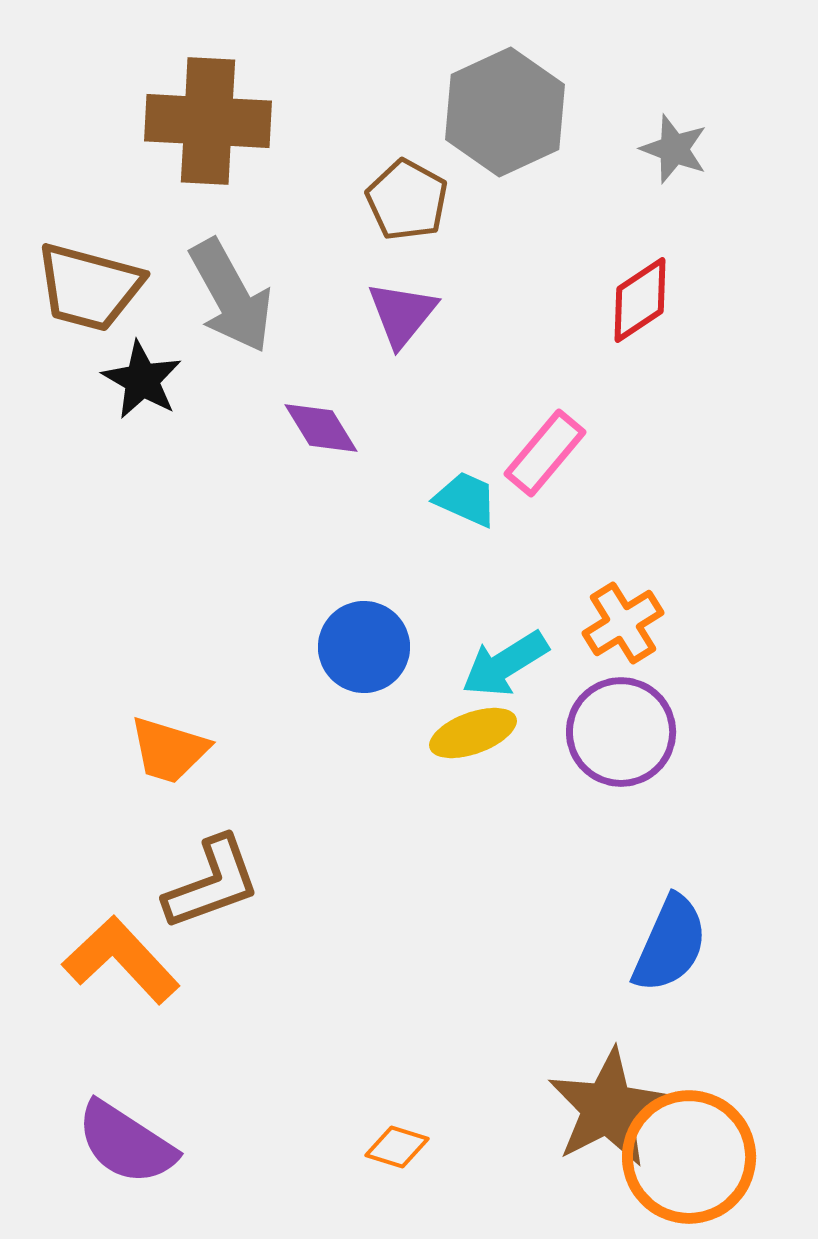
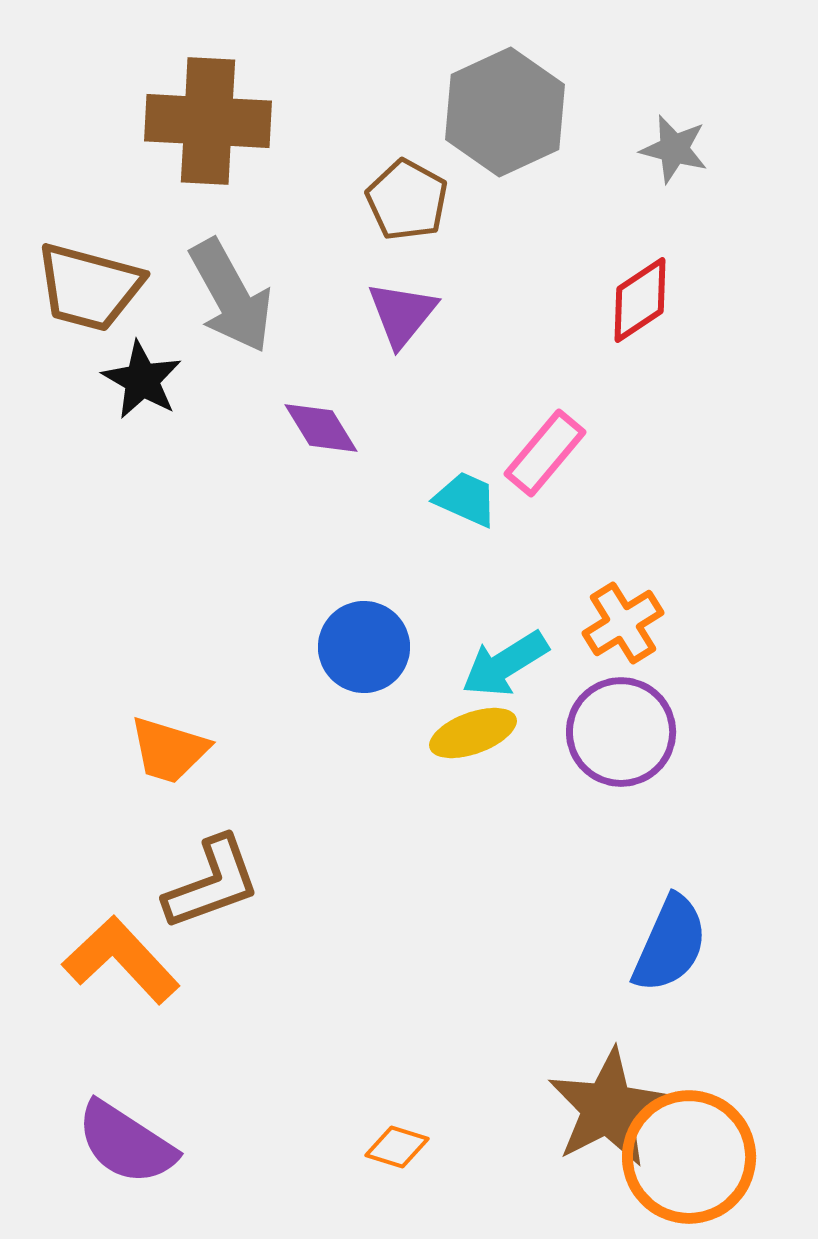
gray star: rotated 6 degrees counterclockwise
